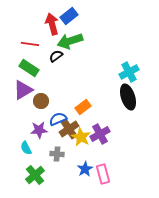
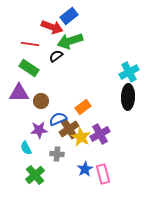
red arrow: moved 3 px down; rotated 125 degrees clockwise
purple triangle: moved 4 px left, 3 px down; rotated 30 degrees clockwise
black ellipse: rotated 20 degrees clockwise
